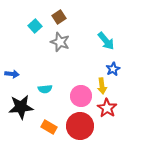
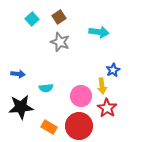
cyan square: moved 3 px left, 7 px up
cyan arrow: moved 7 px left, 9 px up; rotated 42 degrees counterclockwise
blue star: moved 1 px down
blue arrow: moved 6 px right
cyan semicircle: moved 1 px right, 1 px up
red circle: moved 1 px left
